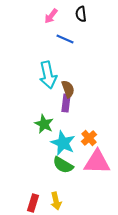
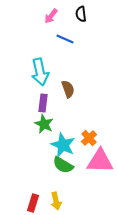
cyan arrow: moved 8 px left, 3 px up
purple rectangle: moved 23 px left
cyan star: moved 2 px down
pink triangle: moved 3 px right, 1 px up
